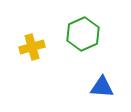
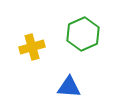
blue triangle: moved 33 px left
